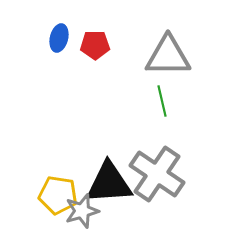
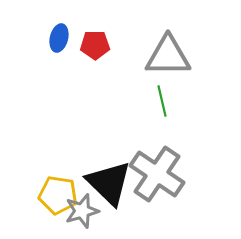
black triangle: rotated 48 degrees clockwise
